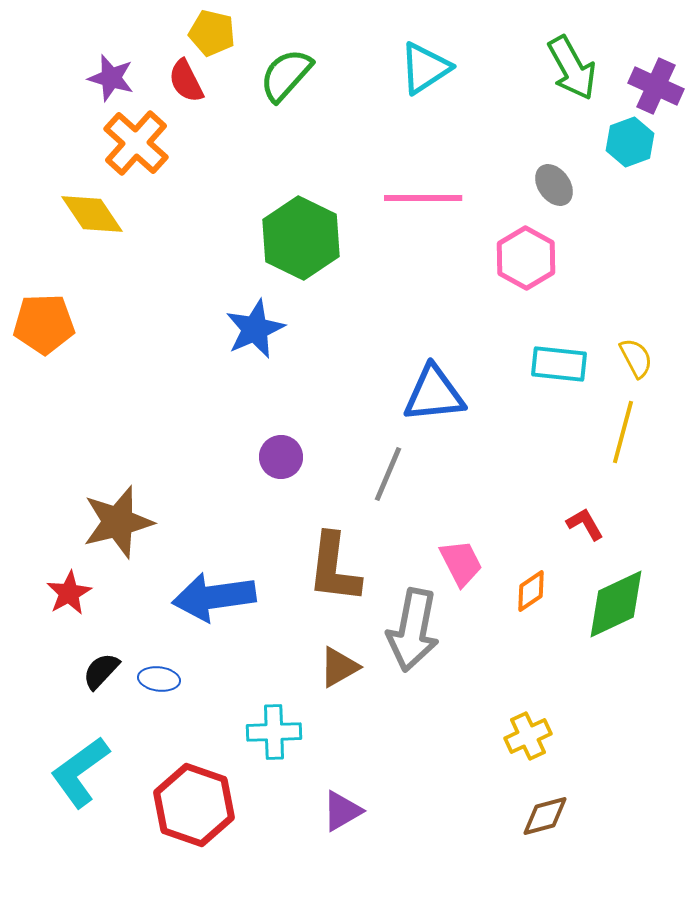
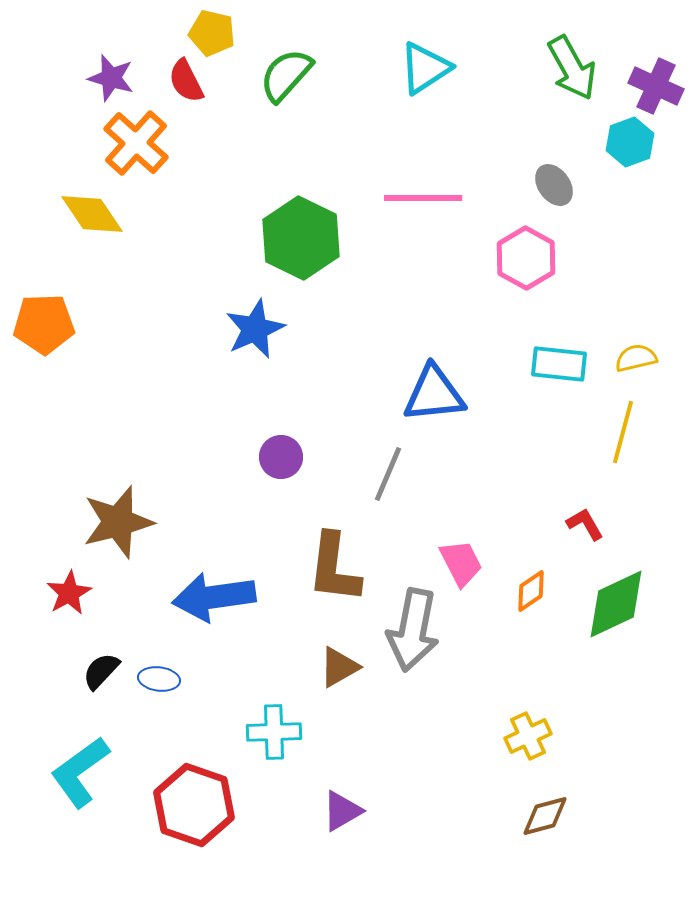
yellow semicircle: rotated 75 degrees counterclockwise
